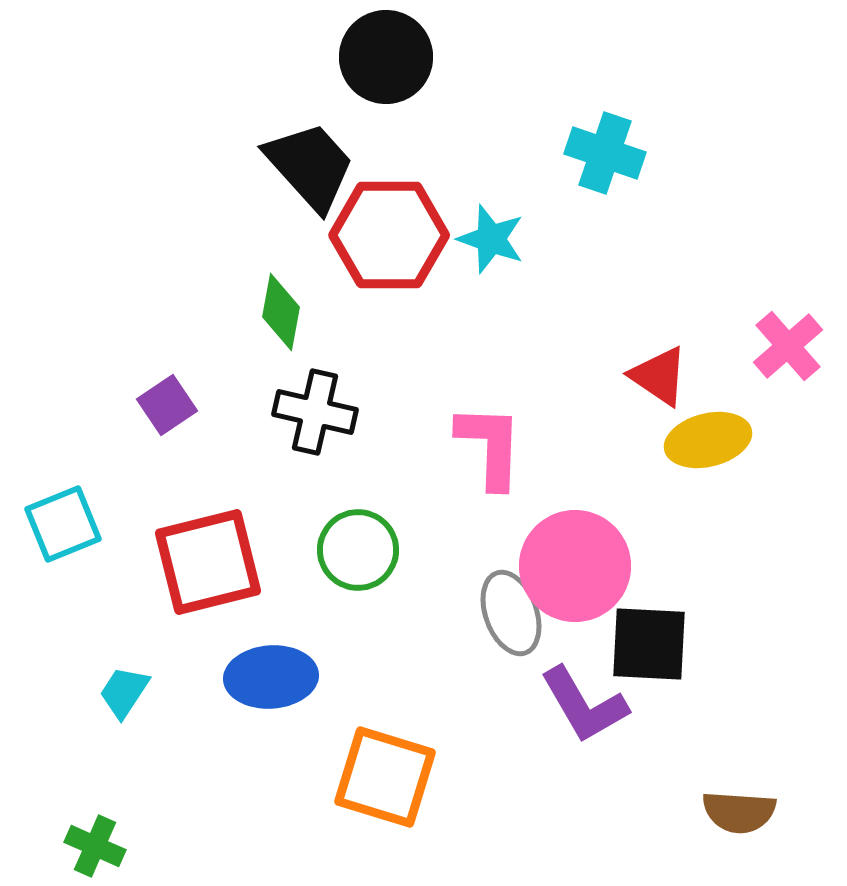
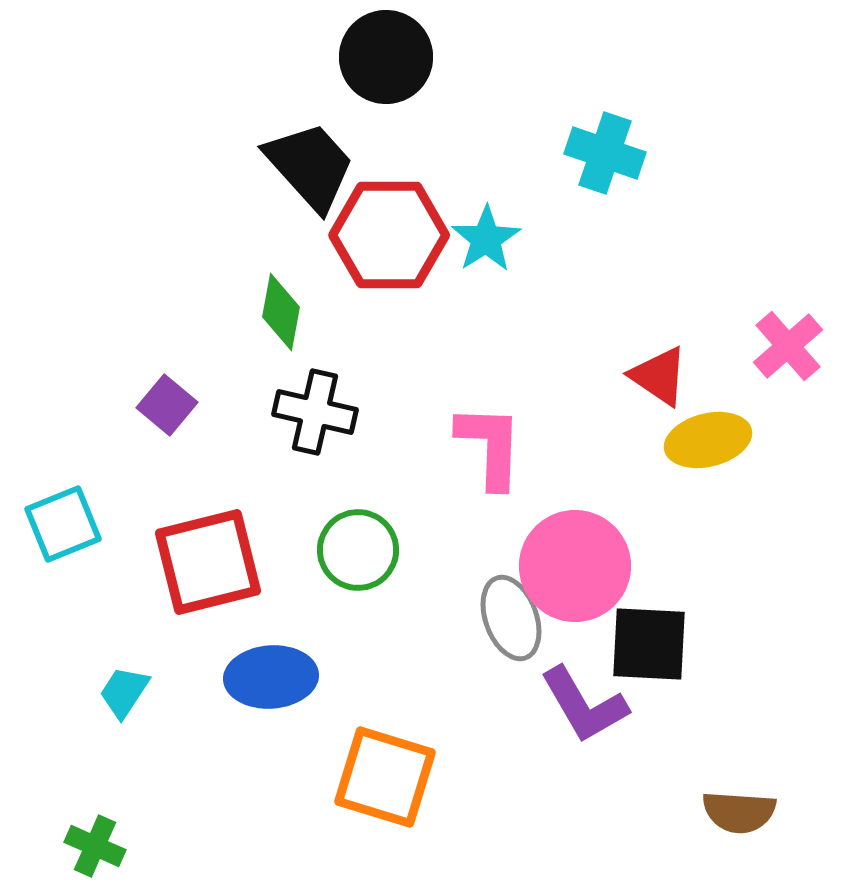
cyan star: moved 5 px left; rotated 20 degrees clockwise
purple square: rotated 16 degrees counterclockwise
gray ellipse: moved 5 px down
